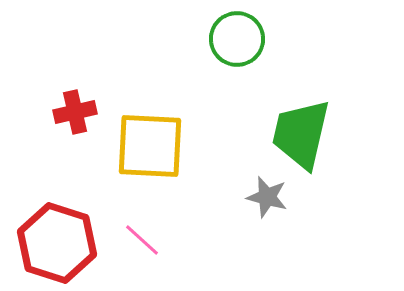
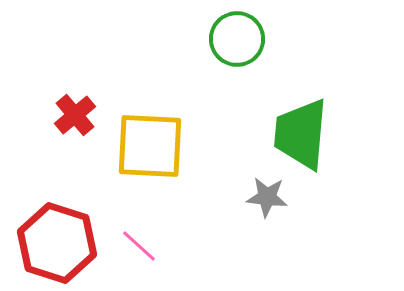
red cross: moved 3 px down; rotated 27 degrees counterclockwise
green trapezoid: rotated 8 degrees counterclockwise
gray star: rotated 9 degrees counterclockwise
pink line: moved 3 px left, 6 px down
